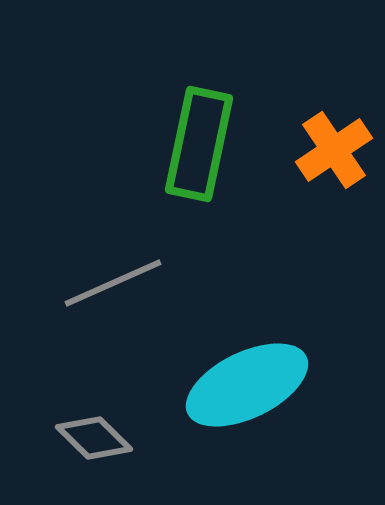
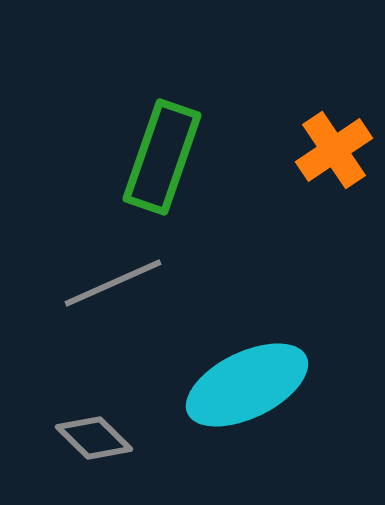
green rectangle: moved 37 px left, 13 px down; rotated 7 degrees clockwise
